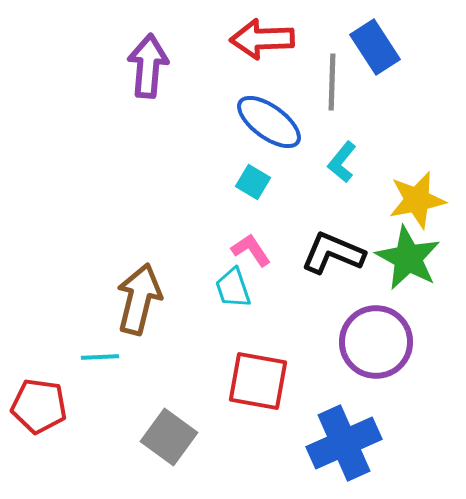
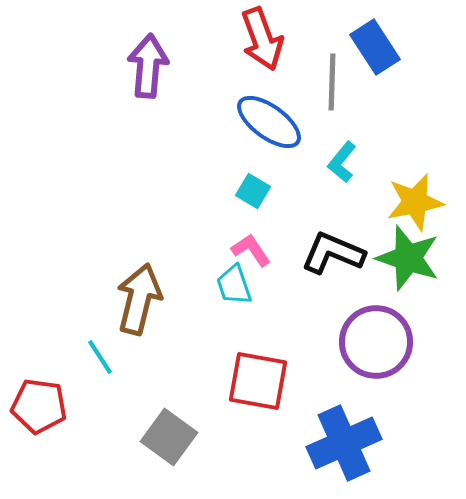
red arrow: rotated 108 degrees counterclockwise
cyan square: moved 9 px down
yellow star: moved 2 px left, 2 px down
green star: rotated 10 degrees counterclockwise
cyan trapezoid: moved 1 px right, 3 px up
cyan line: rotated 60 degrees clockwise
